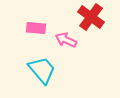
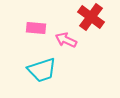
cyan trapezoid: rotated 112 degrees clockwise
